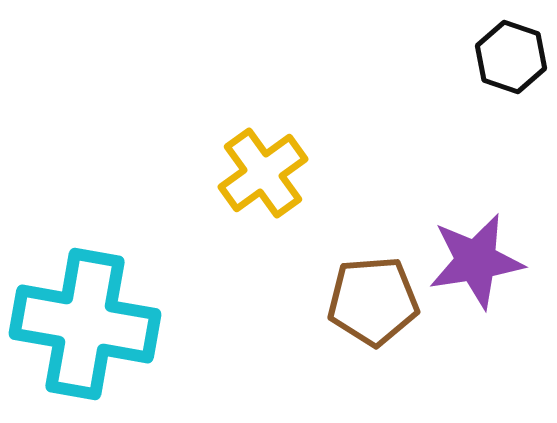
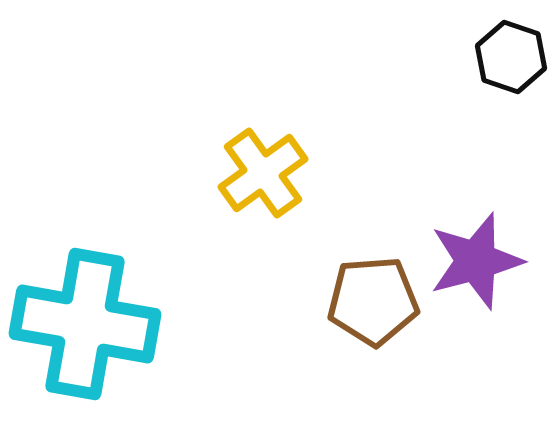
purple star: rotated 6 degrees counterclockwise
